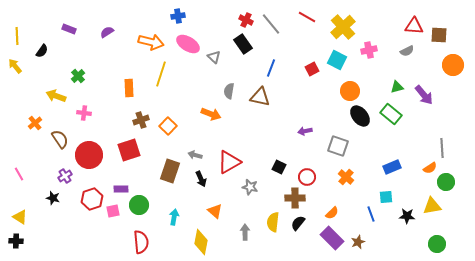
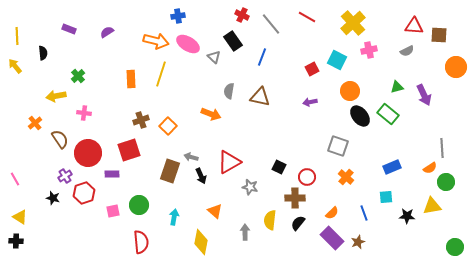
red cross at (246, 20): moved 4 px left, 5 px up
yellow cross at (343, 27): moved 10 px right, 4 px up
orange arrow at (151, 42): moved 5 px right, 1 px up
black rectangle at (243, 44): moved 10 px left, 3 px up
black semicircle at (42, 51): moved 1 px right, 2 px down; rotated 40 degrees counterclockwise
orange circle at (453, 65): moved 3 px right, 2 px down
blue line at (271, 68): moved 9 px left, 11 px up
orange rectangle at (129, 88): moved 2 px right, 9 px up
purple arrow at (424, 95): rotated 15 degrees clockwise
yellow arrow at (56, 96): rotated 30 degrees counterclockwise
green rectangle at (391, 114): moved 3 px left
purple arrow at (305, 131): moved 5 px right, 29 px up
red circle at (89, 155): moved 1 px left, 2 px up
gray arrow at (195, 155): moved 4 px left, 2 px down
pink line at (19, 174): moved 4 px left, 5 px down
black arrow at (201, 179): moved 3 px up
purple rectangle at (121, 189): moved 9 px left, 15 px up
red hexagon at (92, 199): moved 8 px left, 6 px up
blue line at (371, 214): moved 7 px left, 1 px up
yellow semicircle at (273, 222): moved 3 px left, 2 px up
green circle at (437, 244): moved 18 px right, 3 px down
